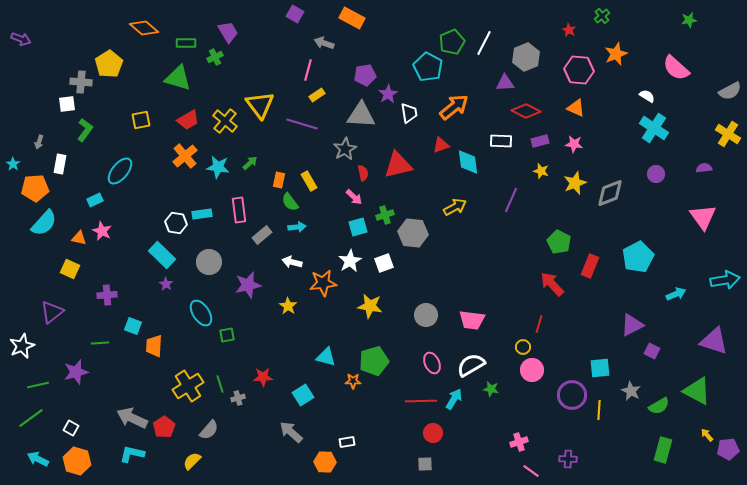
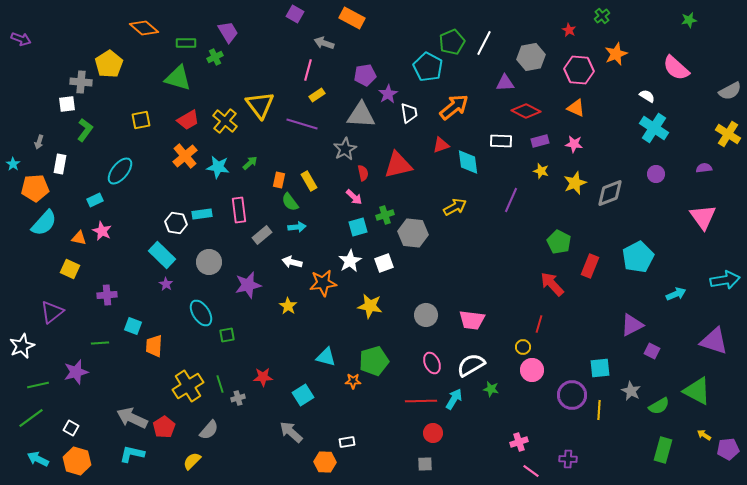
gray hexagon at (526, 57): moved 5 px right; rotated 12 degrees clockwise
yellow arrow at (707, 435): moved 3 px left; rotated 16 degrees counterclockwise
